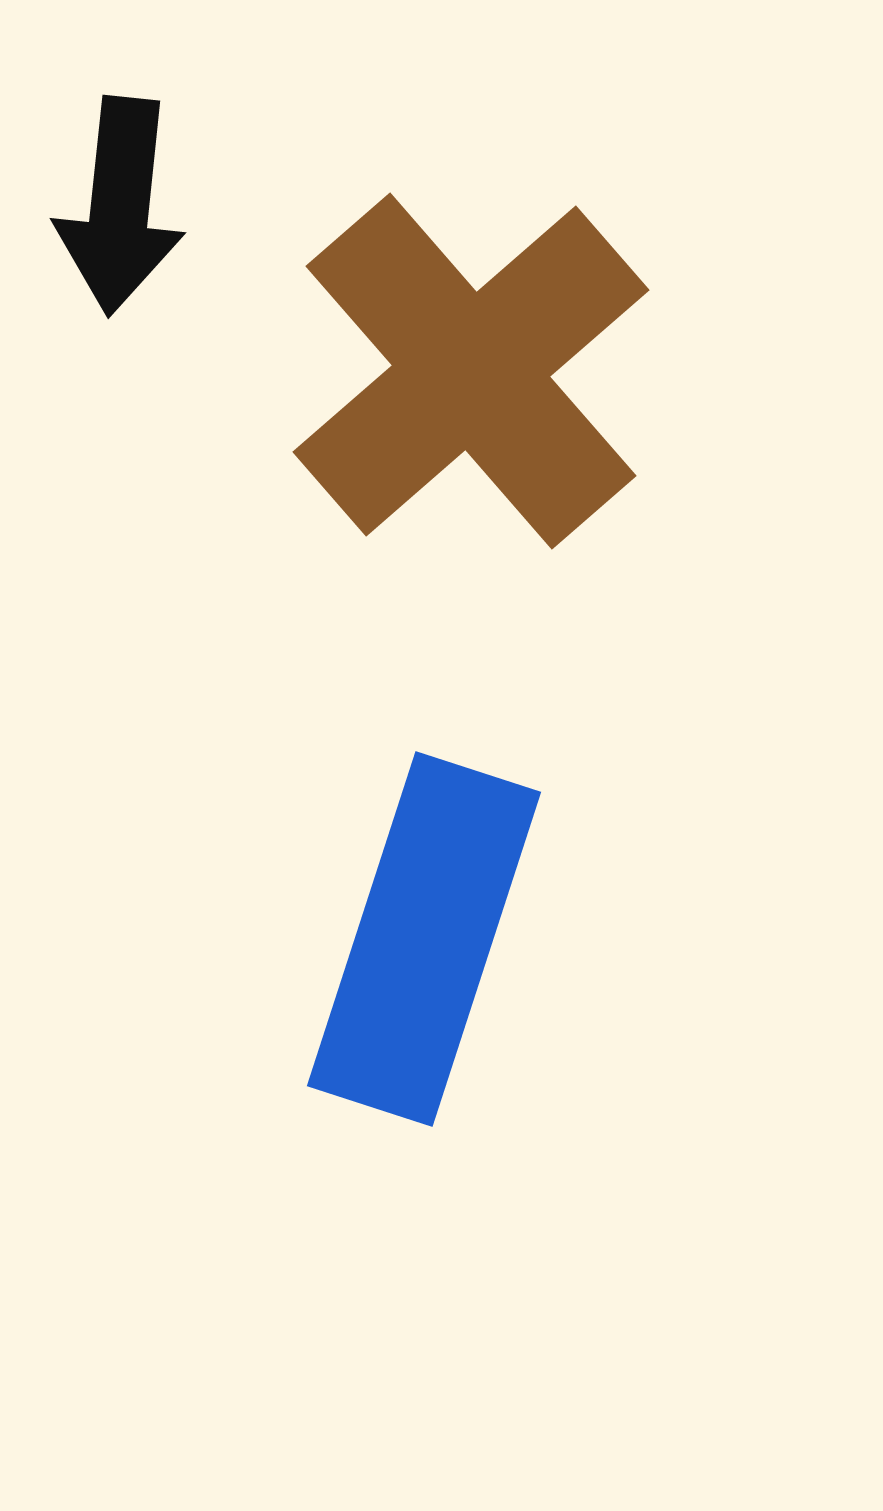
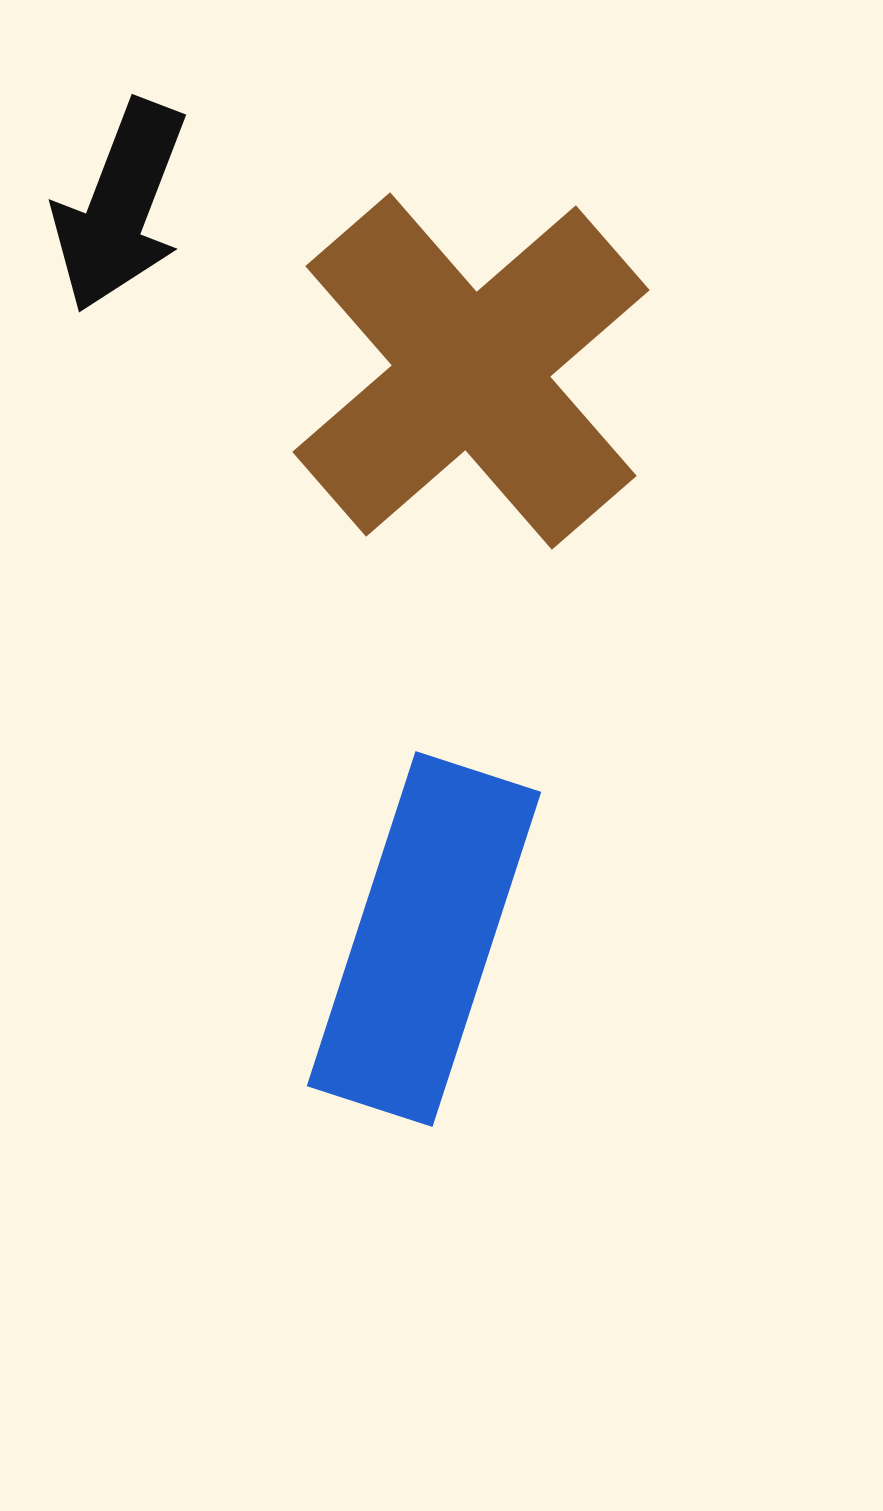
black arrow: rotated 15 degrees clockwise
